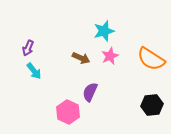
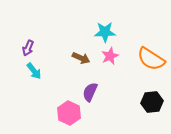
cyan star: moved 1 px right, 1 px down; rotated 15 degrees clockwise
black hexagon: moved 3 px up
pink hexagon: moved 1 px right, 1 px down
